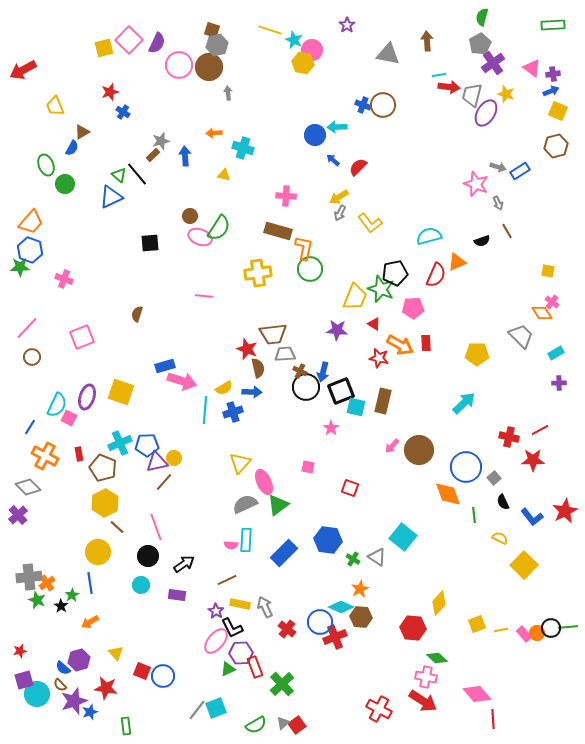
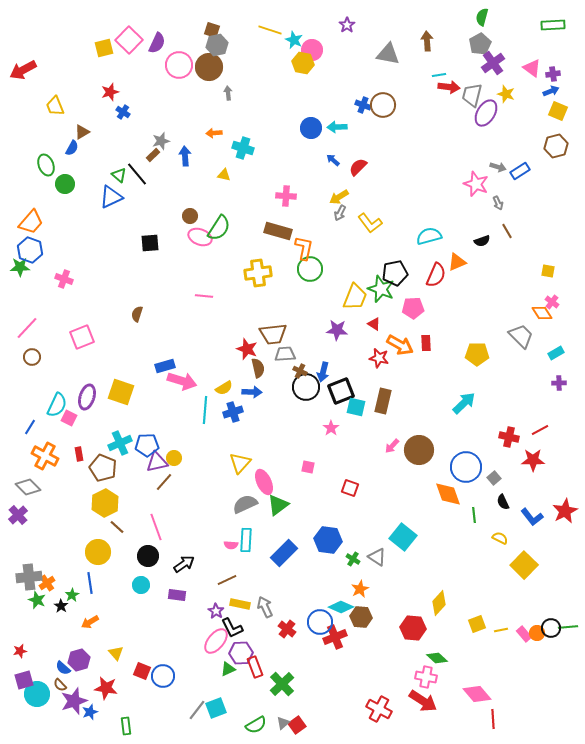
blue circle at (315, 135): moved 4 px left, 7 px up
